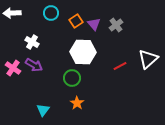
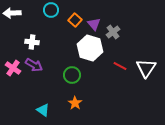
cyan circle: moved 3 px up
orange square: moved 1 px left, 1 px up; rotated 16 degrees counterclockwise
gray cross: moved 3 px left, 7 px down
white cross: rotated 24 degrees counterclockwise
white hexagon: moved 7 px right, 4 px up; rotated 15 degrees clockwise
white triangle: moved 2 px left, 9 px down; rotated 15 degrees counterclockwise
red line: rotated 56 degrees clockwise
green circle: moved 3 px up
orange star: moved 2 px left
cyan triangle: rotated 32 degrees counterclockwise
